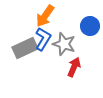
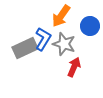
orange arrow: moved 16 px right
